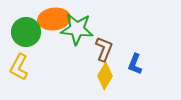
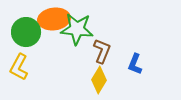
brown L-shape: moved 2 px left, 2 px down
yellow diamond: moved 6 px left, 4 px down
